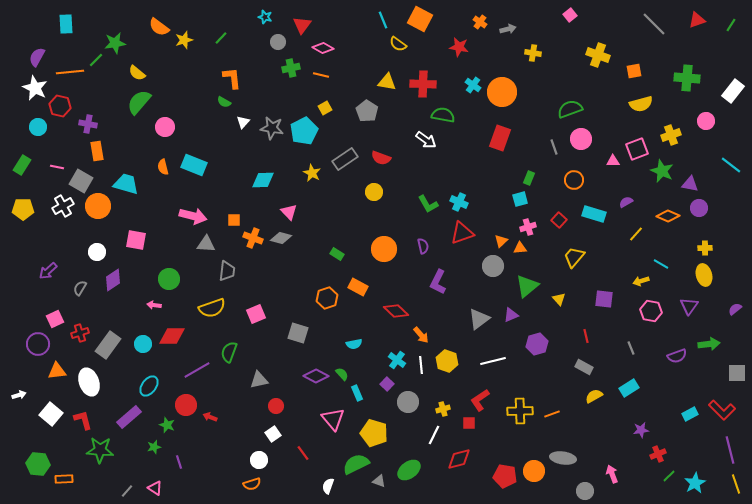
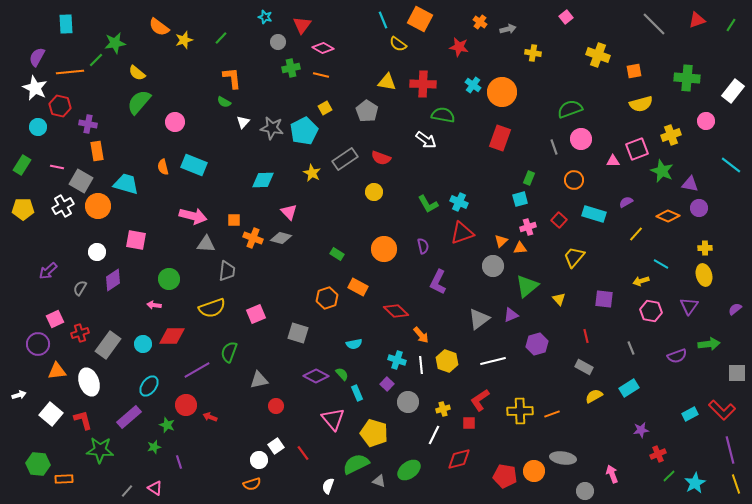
pink square at (570, 15): moved 4 px left, 2 px down
pink circle at (165, 127): moved 10 px right, 5 px up
cyan cross at (397, 360): rotated 18 degrees counterclockwise
white square at (273, 434): moved 3 px right, 12 px down
